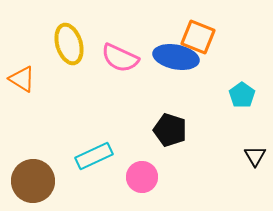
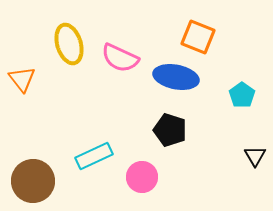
blue ellipse: moved 20 px down
orange triangle: rotated 20 degrees clockwise
